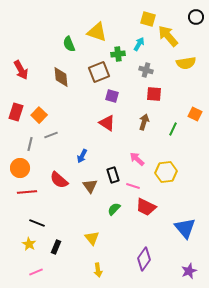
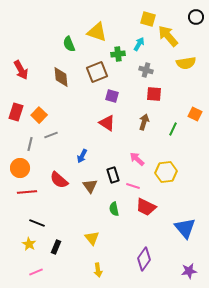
brown square at (99, 72): moved 2 px left
green semicircle at (114, 209): rotated 56 degrees counterclockwise
purple star at (189, 271): rotated 14 degrees clockwise
